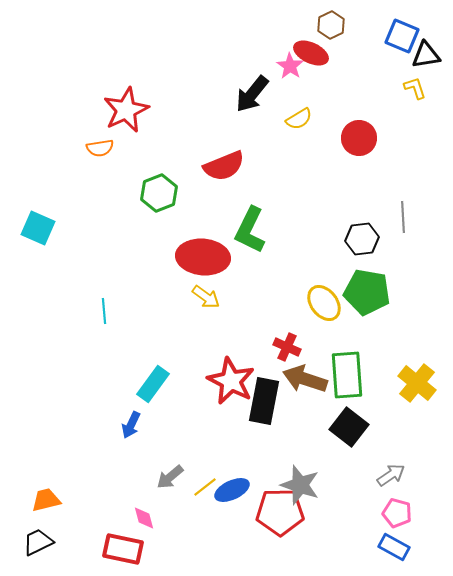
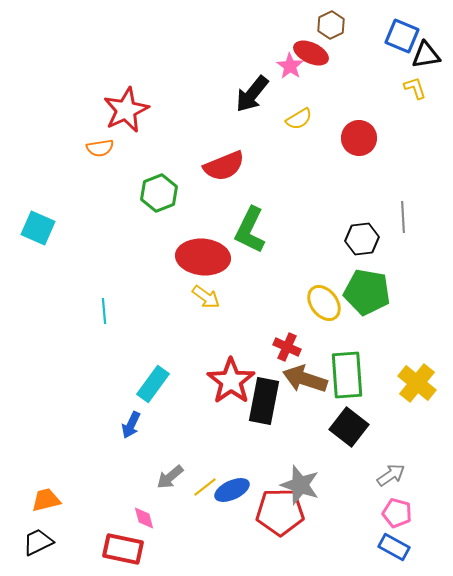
red star at (231, 381): rotated 9 degrees clockwise
